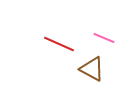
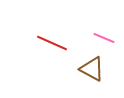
red line: moved 7 px left, 1 px up
